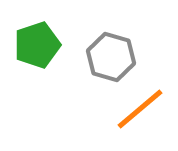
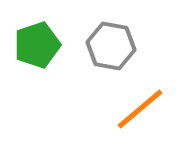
gray hexagon: moved 11 px up; rotated 6 degrees counterclockwise
